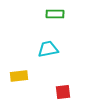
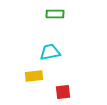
cyan trapezoid: moved 2 px right, 3 px down
yellow rectangle: moved 15 px right
